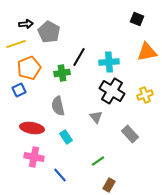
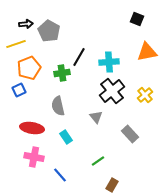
gray pentagon: moved 1 px up
black cross: rotated 20 degrees clockwise
yellow cross: rotated 21 degrees counterclockwise
brown rectangle: moved 3 px right
